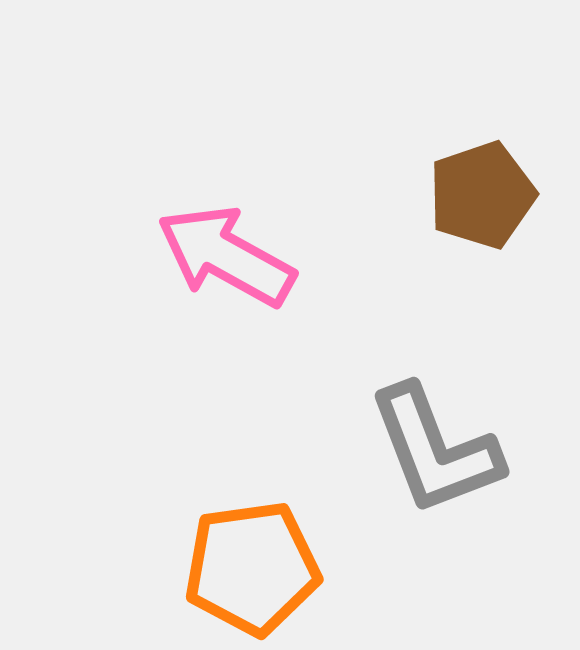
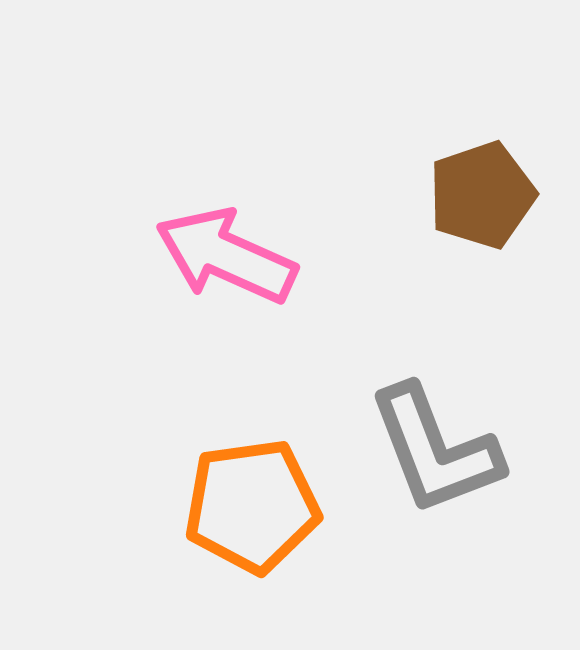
pink arrow: rotated 5 degrees counterclockwise
orange pentagon: moved 62 px up
